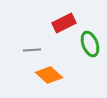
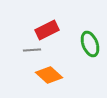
red rectangle: moved 17 px left, 7 px down
